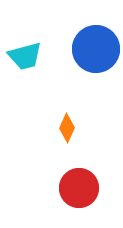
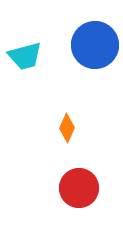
blue circle: moved 1 px left, 4 px up
